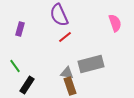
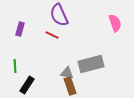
red line: moved 13 px left, 2 px up; rotated 64 degrees clockwise
green line: rotated 32 degrees clockwise
